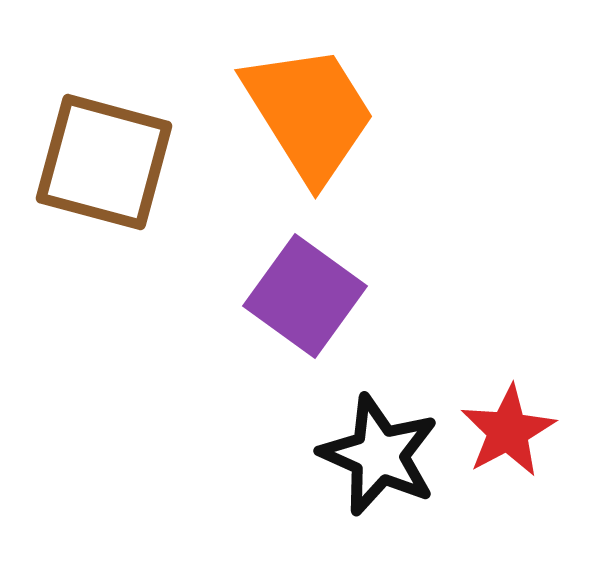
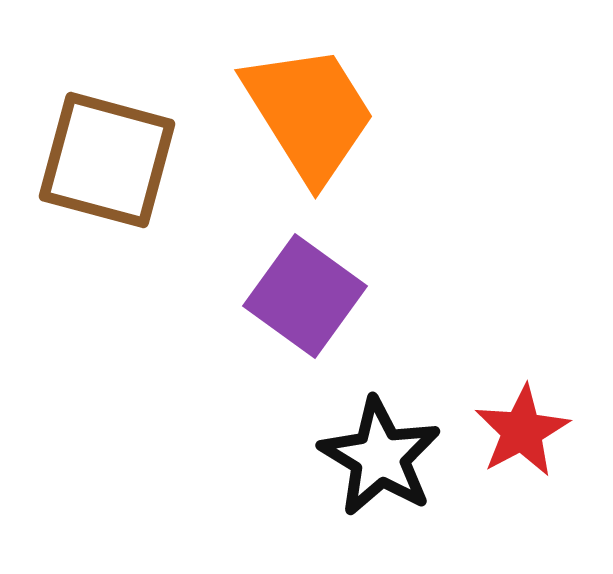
brown square: moved 3 px right, 2 px up
red star: moved 14 px right
black star: moved 1 px right, 2 px down; rotated 7 degrees clockwise
